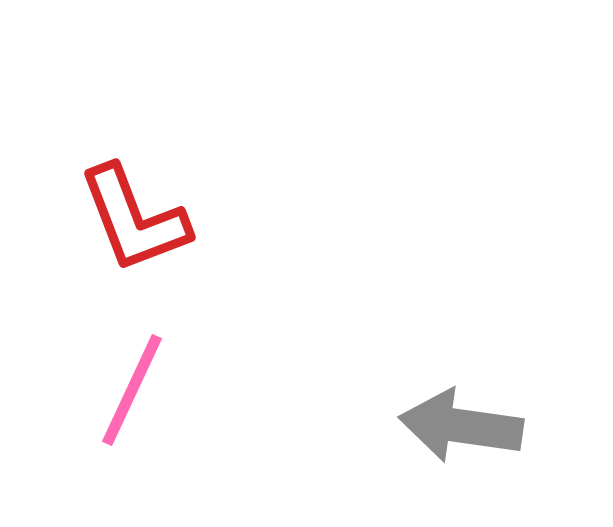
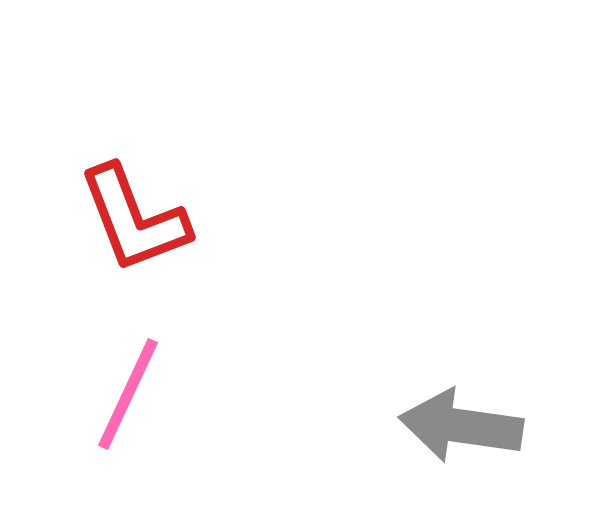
pink line: moved 4 px left, 4 px down
